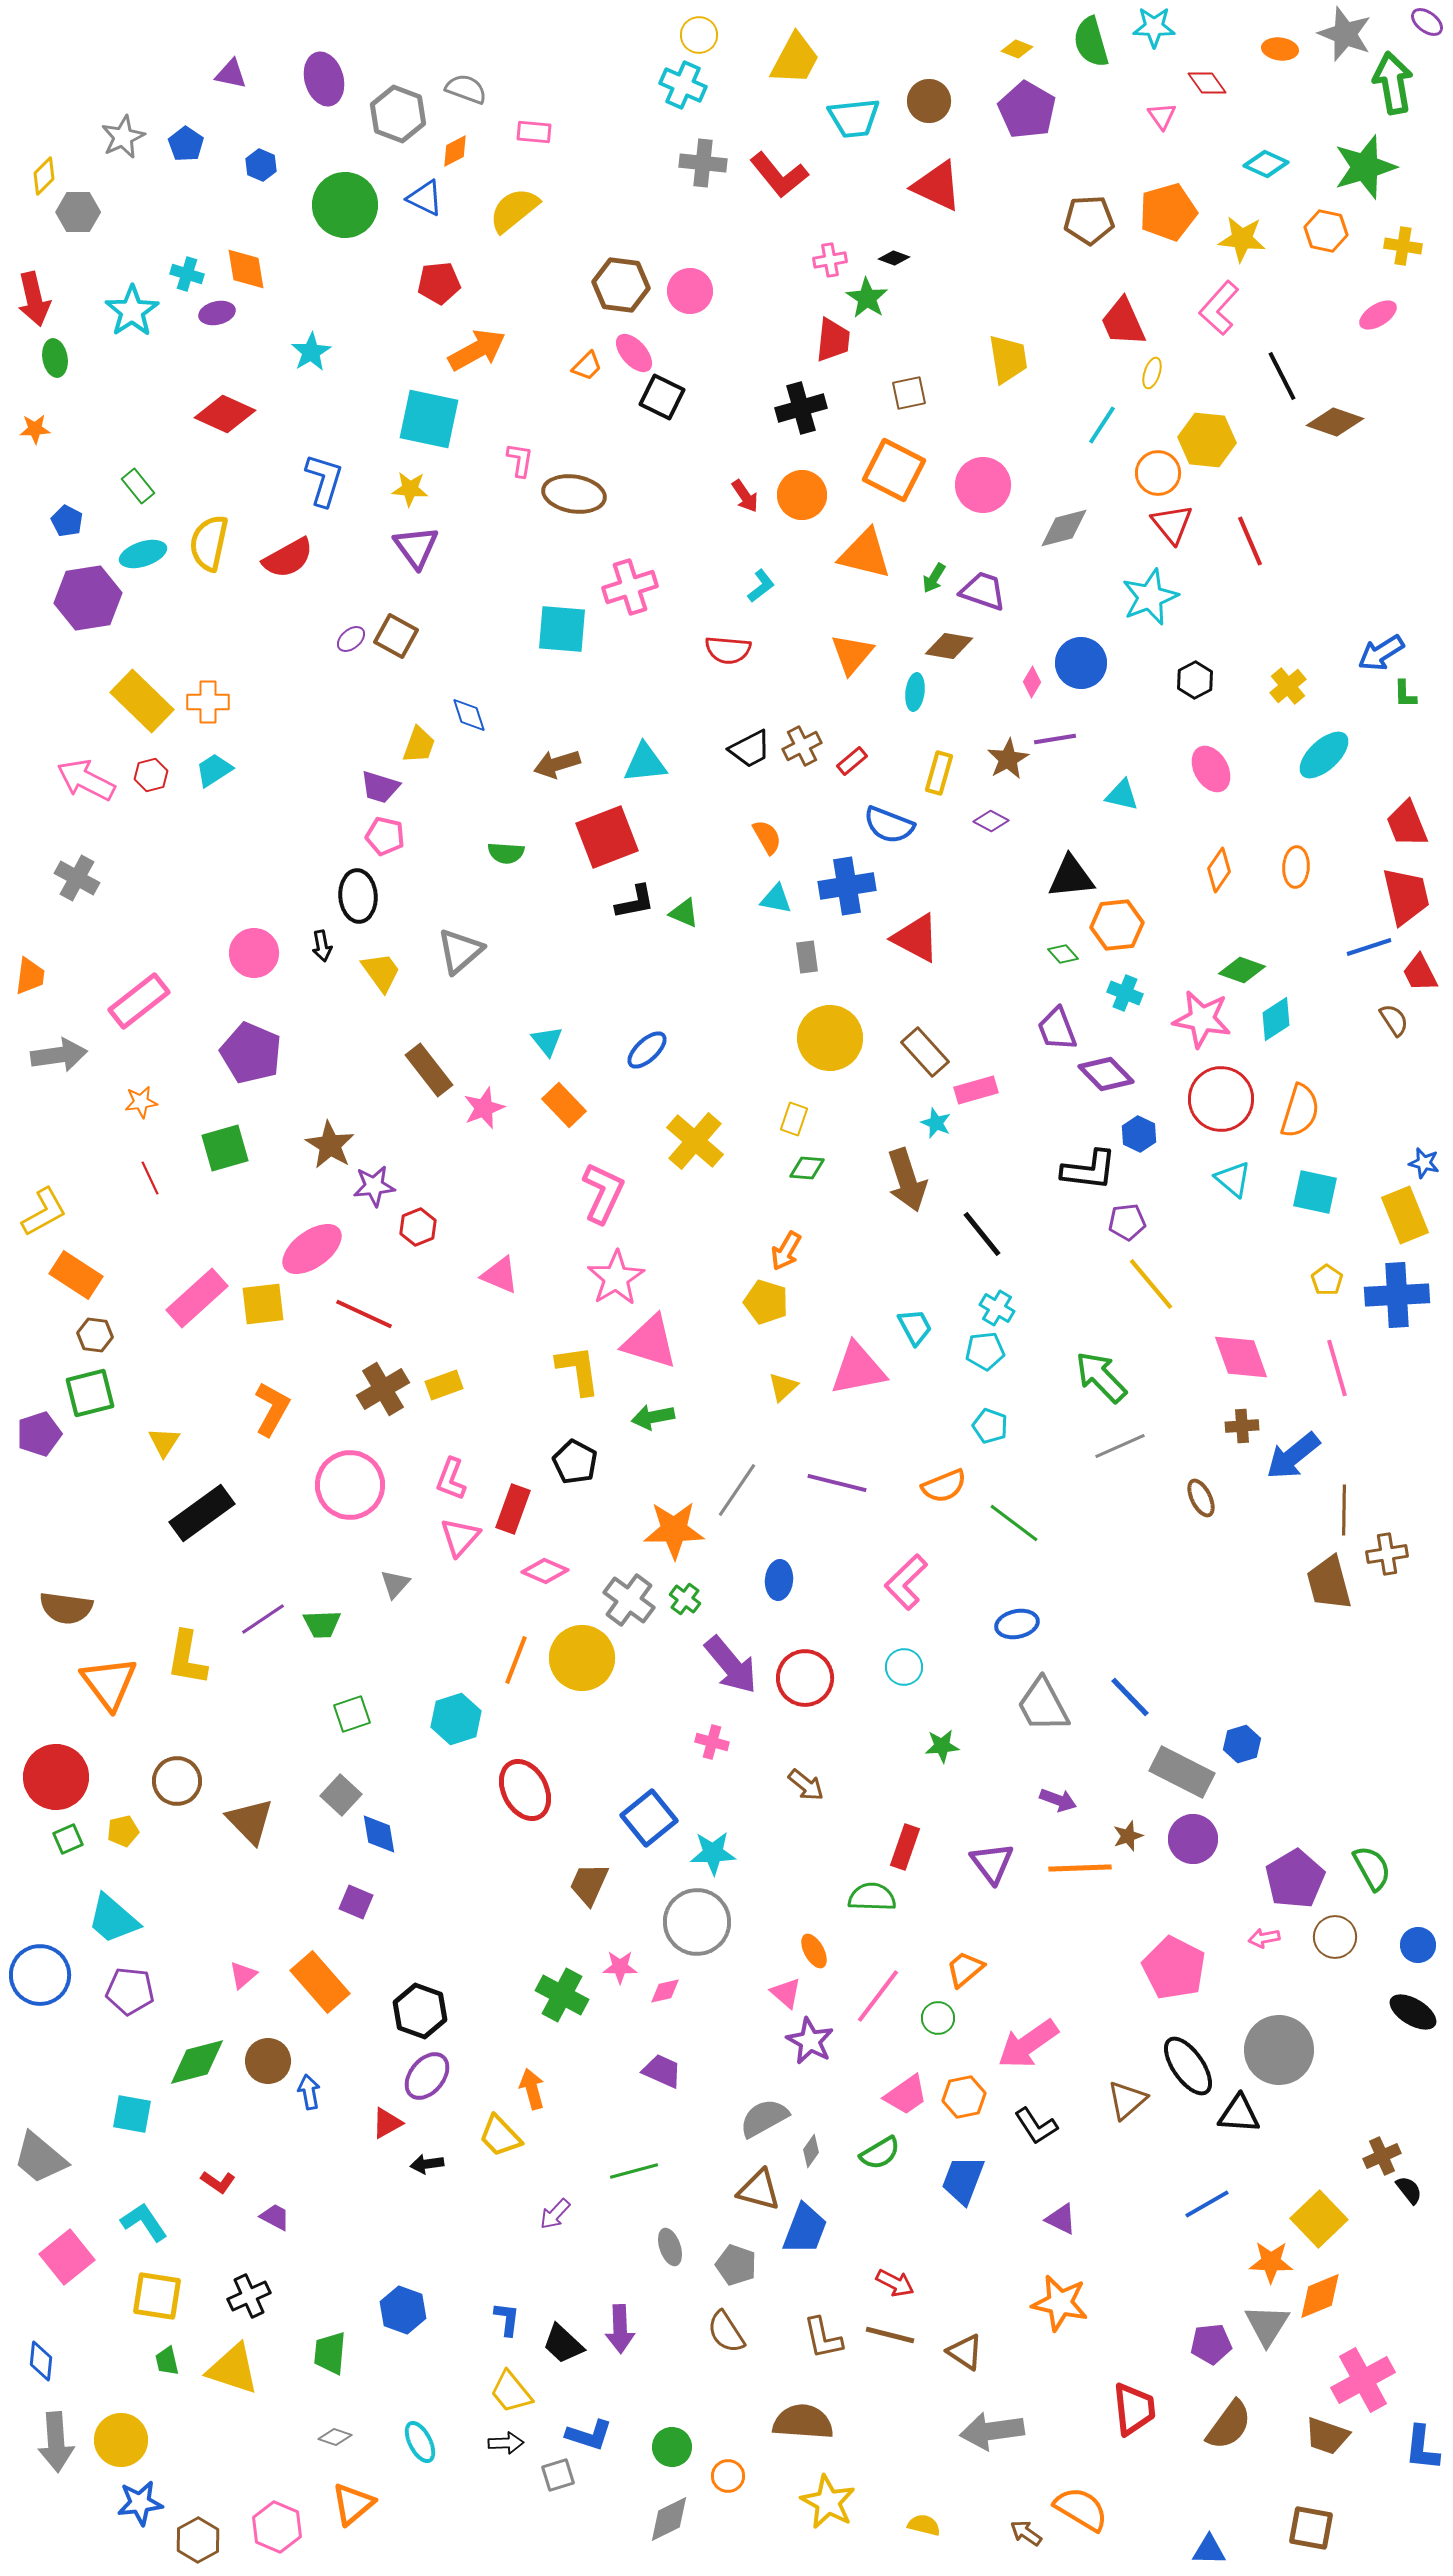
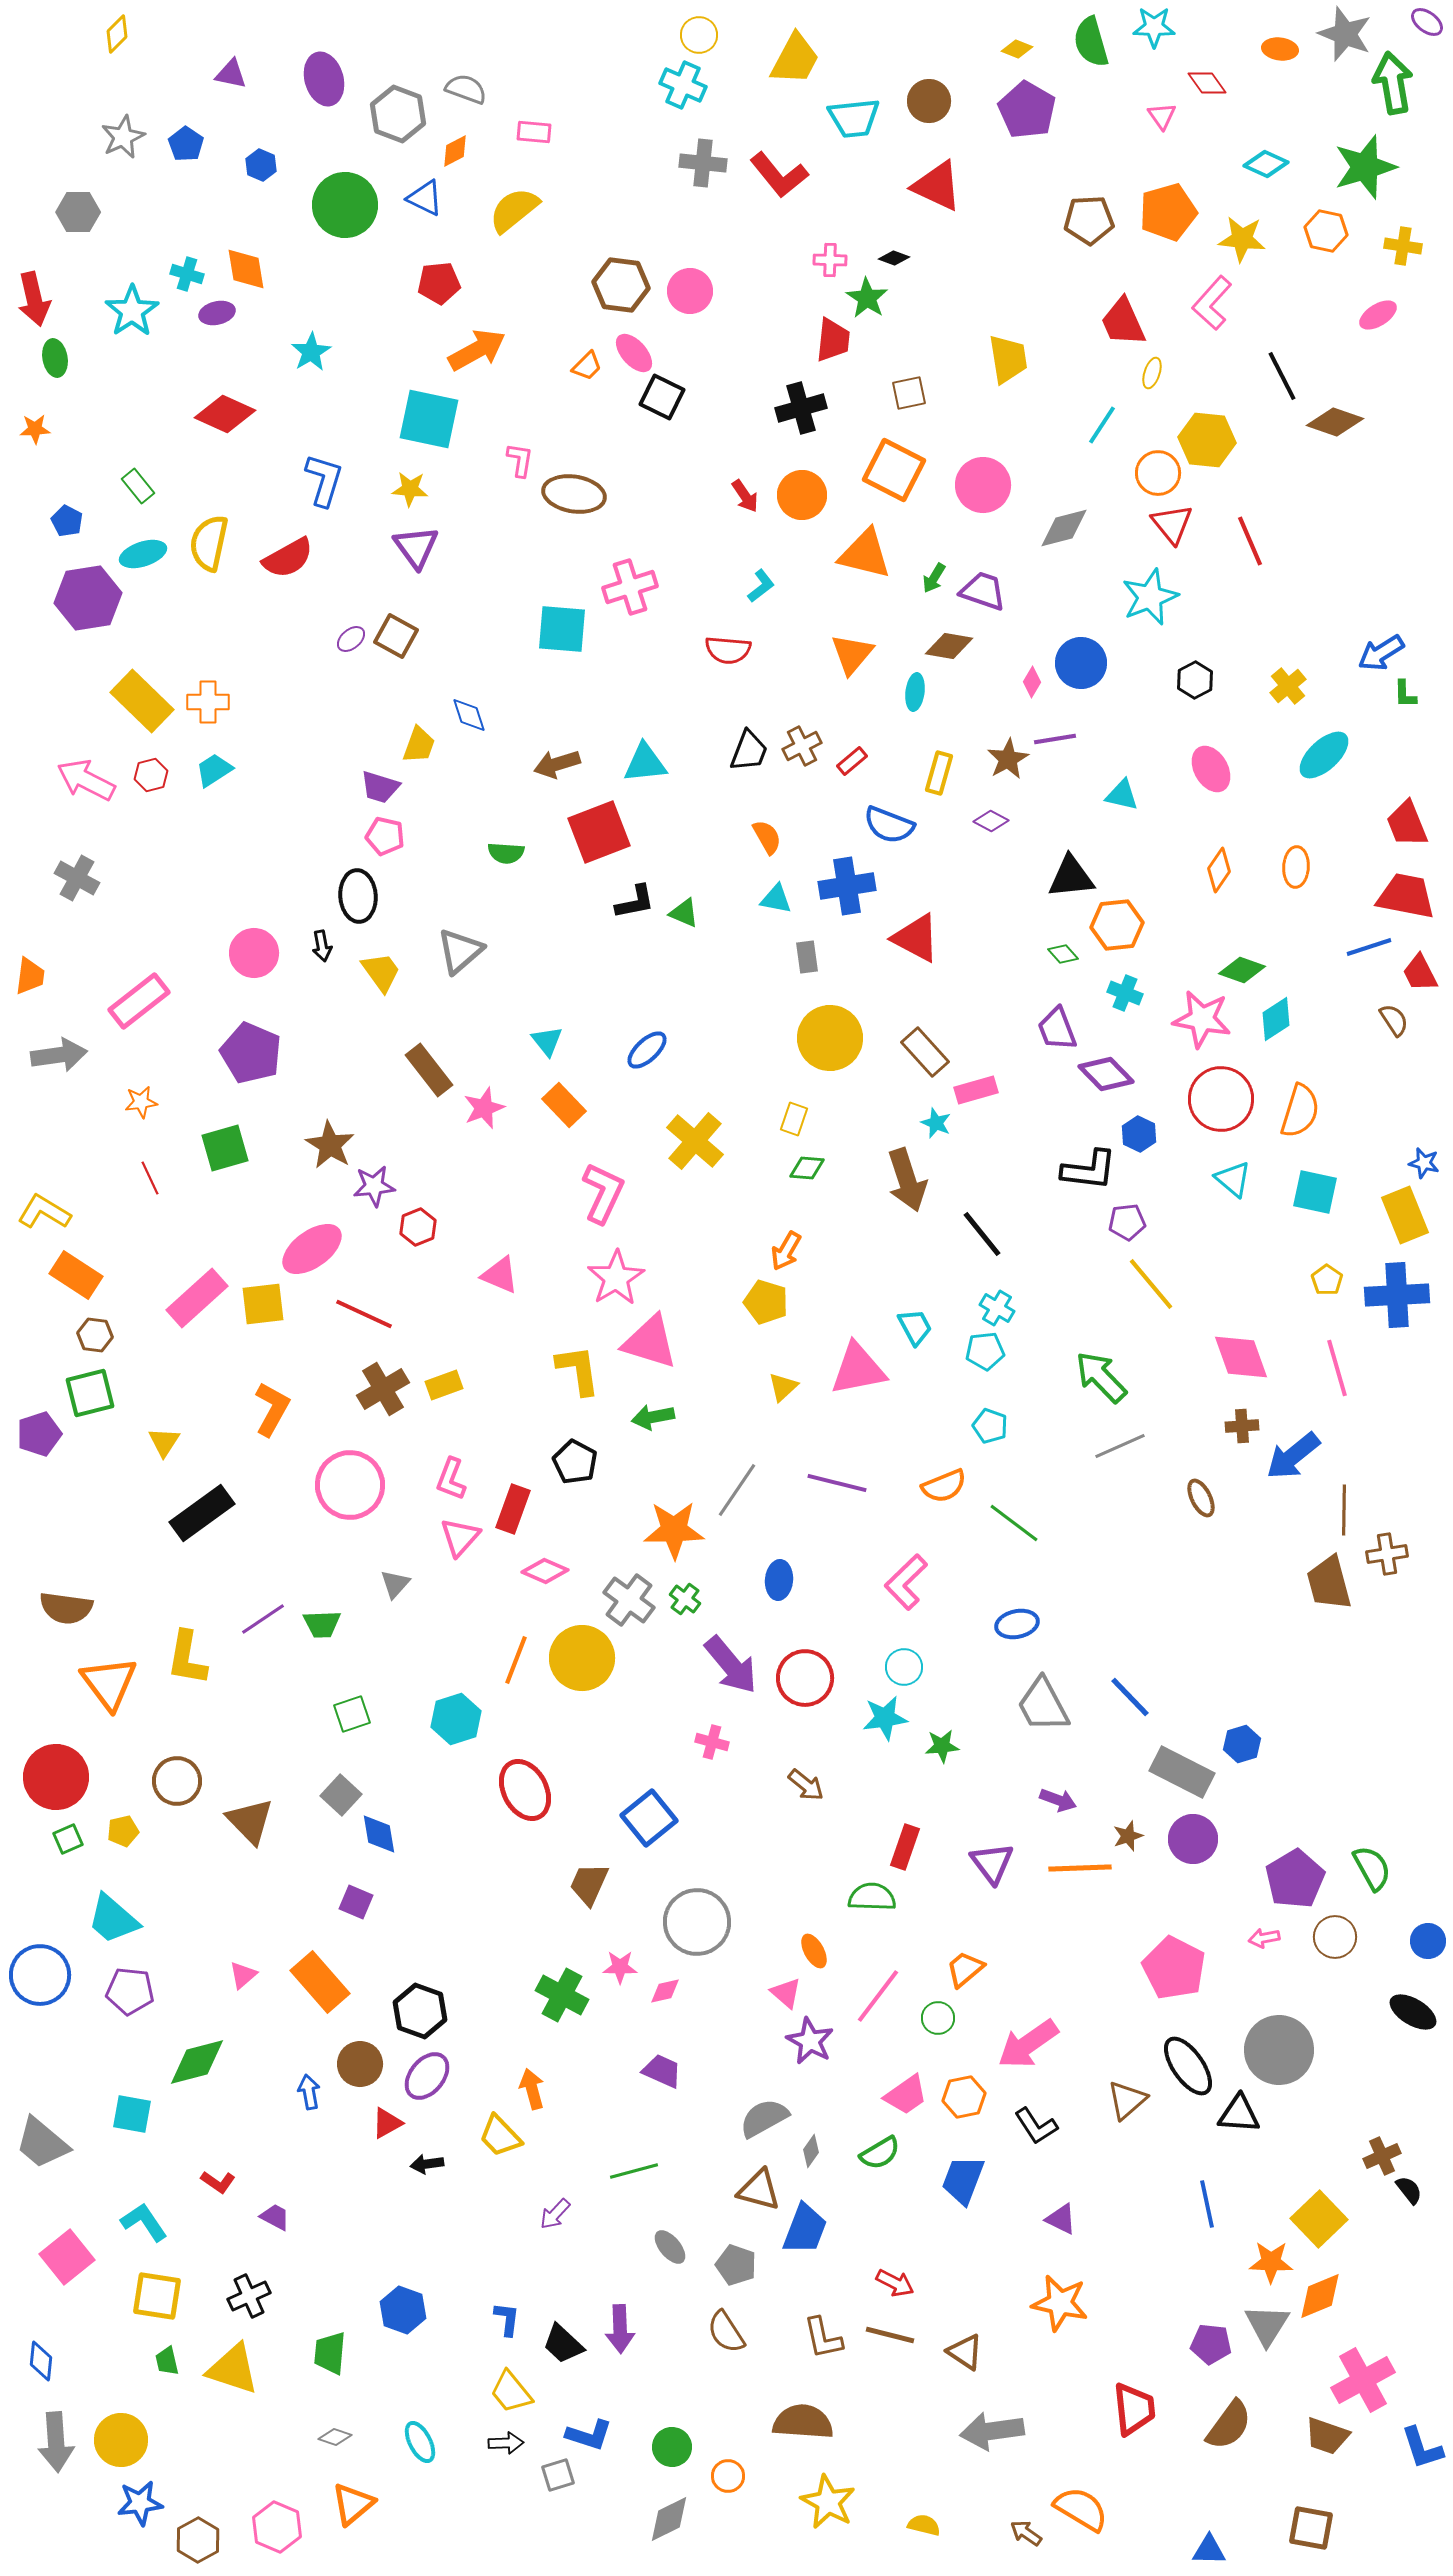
yellow diamond at (44, 176): moved 73 px right, 142 px up
pink cross at (830, 260): rotated 12 degrees clockwise
pink L-shape at (1219, 308): moved 7 px left, 5 px up
black trapezoid at (750, 749): moved 1 px left, 2 px down; rotated 42 degrees counterclockwise
red square at (607, 837): moved 8 px left, 5 px up
red trapezoid at (1406, 896): rotated 66 degrees counterclockwise
yellow L-shape at (44, 1212): rotated 120 degrees counterclockwise
cyan star at (713, 1853): moved 172 px right, 135 px up; rotated 6 degrees counterclockwise
blue circle at (1418, 1945): moved 10 px right, 4 px up
brown circle at (268, 2061): moved 92 px right, 3 px down
gray trapezoid at (40, 2158): moved 2 px right, 15 px up
blue line at (1207, 2204): rotated 72 degrees counterclockwise
gray ellipse at (670, 2247): rotated 21 degrees counterclockwise
purple pentagon at (1211, 2344): rotated 12 degrees clockwise
blue L-shape at (1422, 2448): rotated 24 degrees counterclockwise
